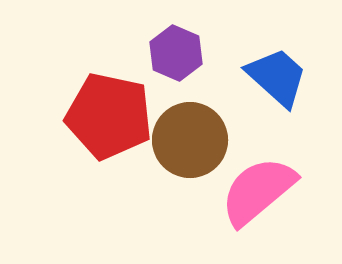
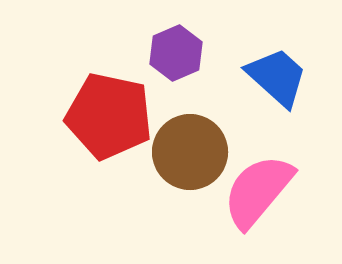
purple hexagon: rotated 14 degrees clockwise
brown circle: moved 12 px down
pink semicircle: rotated 10 degrees counterclockwise
